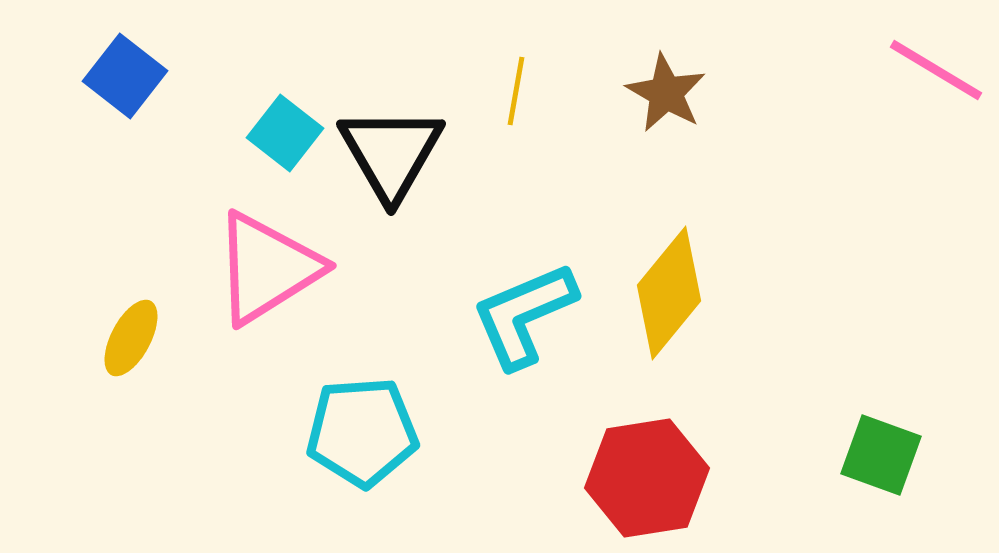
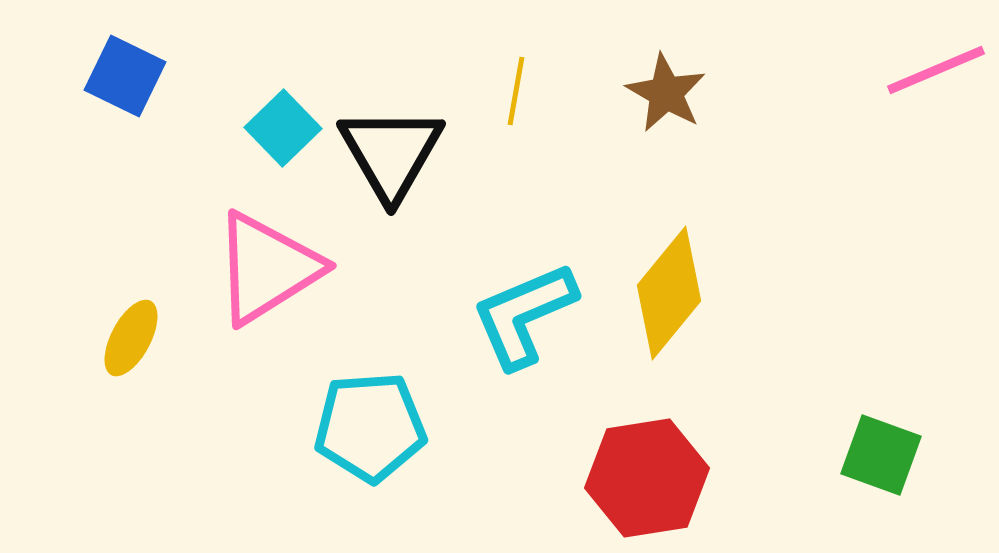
pink line: rotated 54 degrees counterclockwise
blue square: rotated 12 degrees counterclockwise
cyan square: moved 2 px left, 5 px up; rotated 8 degrees clockwise
cyan pentagon: moved 8 px right, 5 px up
